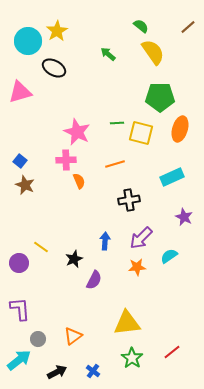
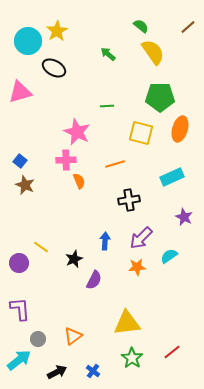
green line: moved 10 px left, 17 px up
